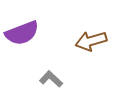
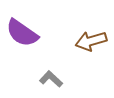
purple semicircle: rotated 56 degrees clockwise
